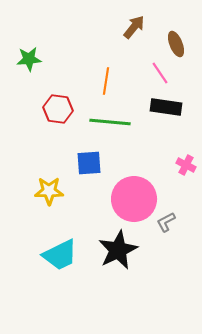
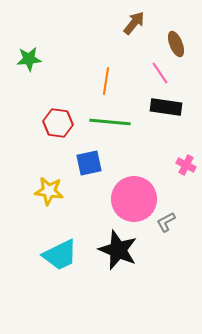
brown arrow: moved 4 px up
red hexagon: moved 14 px down
blue square: rotated 8 degrees counterclockwise
yellow star: rotated 8 degrees clockwise
black star: rotated 24 degrees counterclockwise
